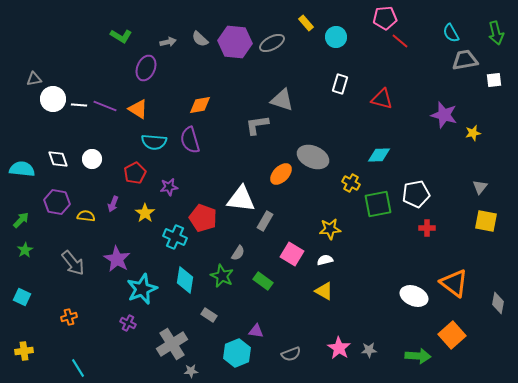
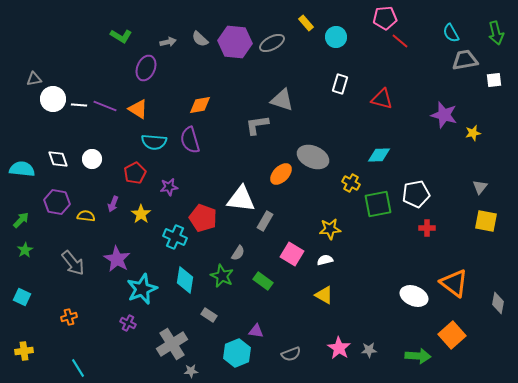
yellow star at (145, 213): moved 4 px left, 1 px down
yellow triangle at (324, 291): moved 4 px down
